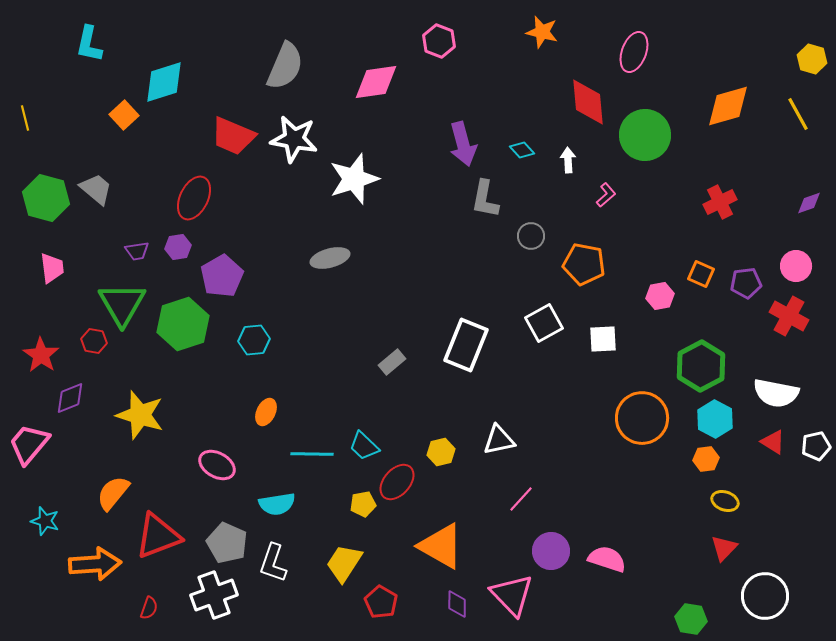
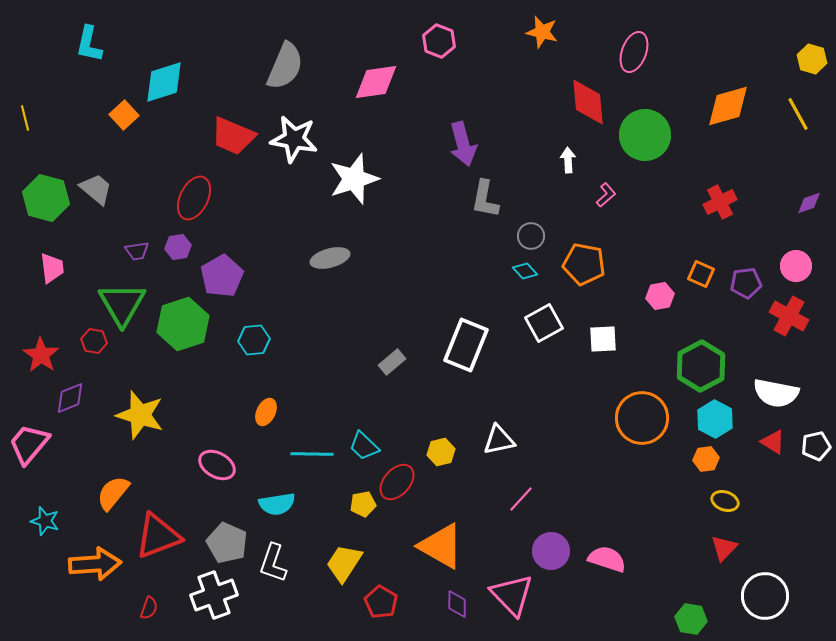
cyan diamond at (522, 150): moved 3 px right, 121 px down
